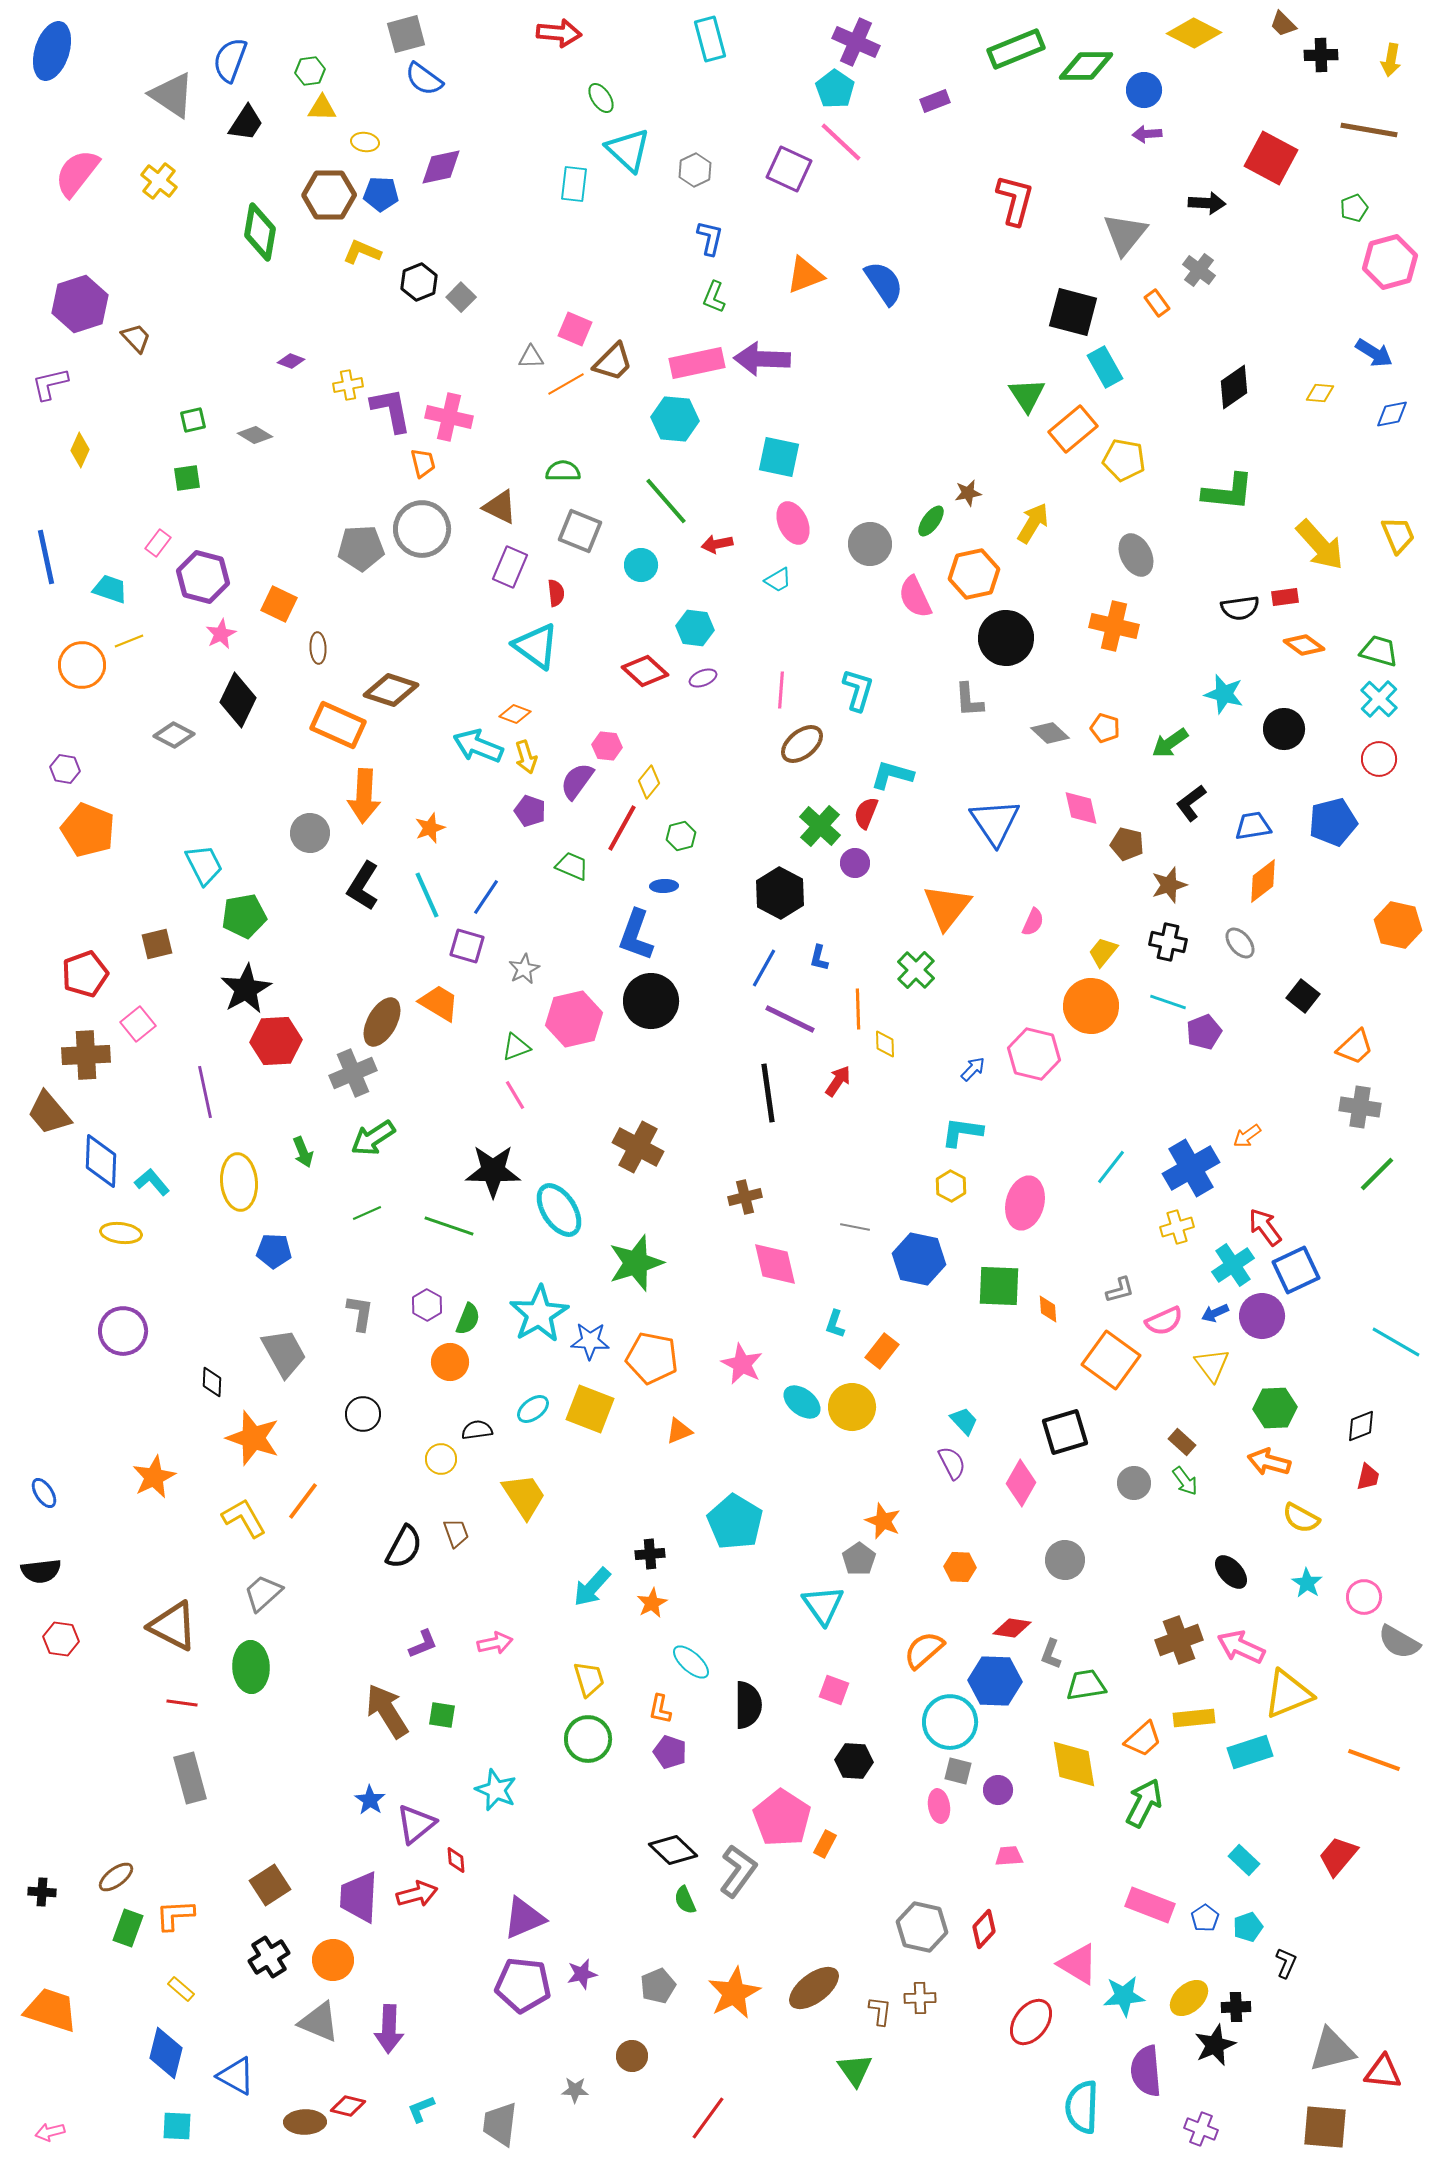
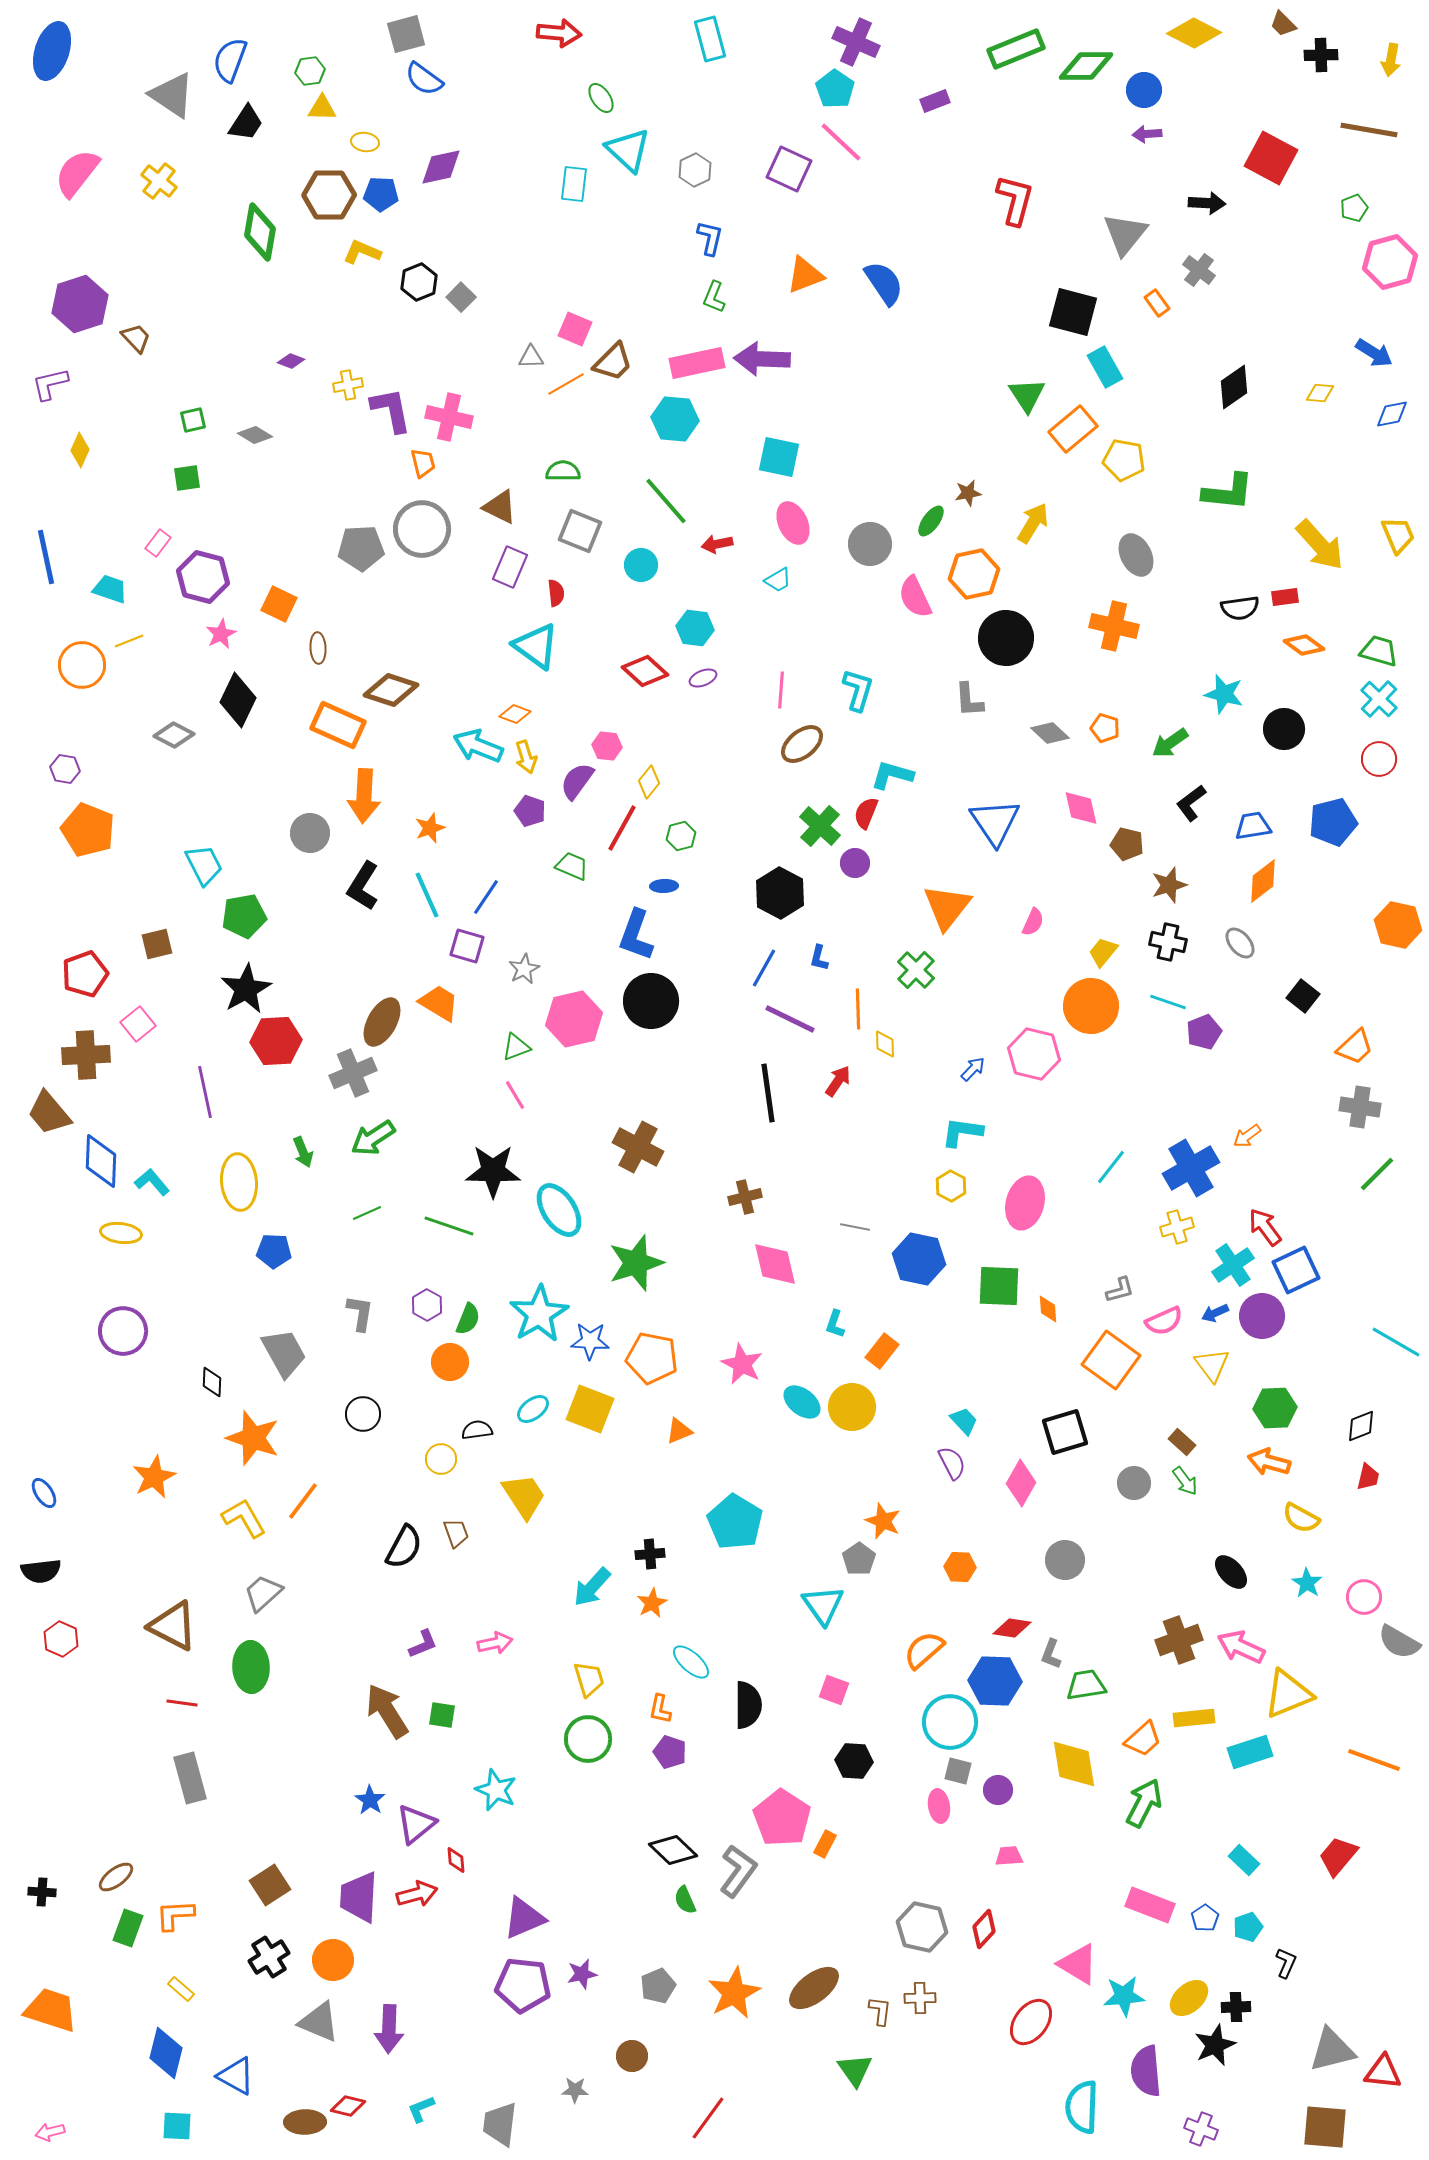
red hexagon at (61, 1639): rotated 16 degrees clockwise
